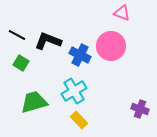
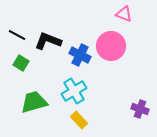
pink triangle: moved 2 px right, 1 px down
